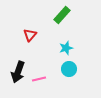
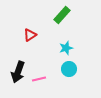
red triangle: rotated 16 degrees clockwise
